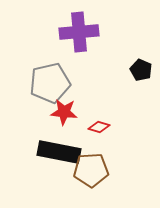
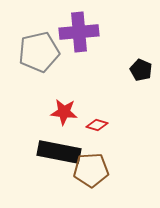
gray pentagon: moved 11 px left, 31 px up
red diamond: moved 2 px left, 2 px up
